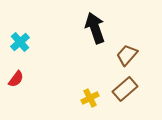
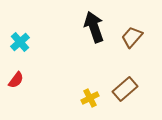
black arrow: moved 1 px left, 1 px up
brown trapezoid: moved 5 px right, 18 px up
red semicircle: moved 1 px down
